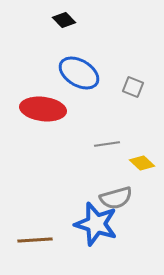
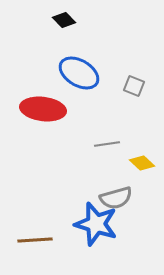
gray square: moved 1 px right, 1 px up
